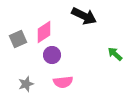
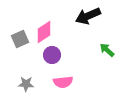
black arrow: moved 4 px right; rotated 130 degrees clockwise
gray square: moved 2 px right
green arrow: moved 8 px left, 4 px up
gray star: rotated 21 degrees clockwise
